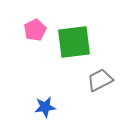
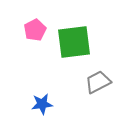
gray trapezoid: moved 2 px left, 2 px down
blue star: moved 3 px left, 3 px up
